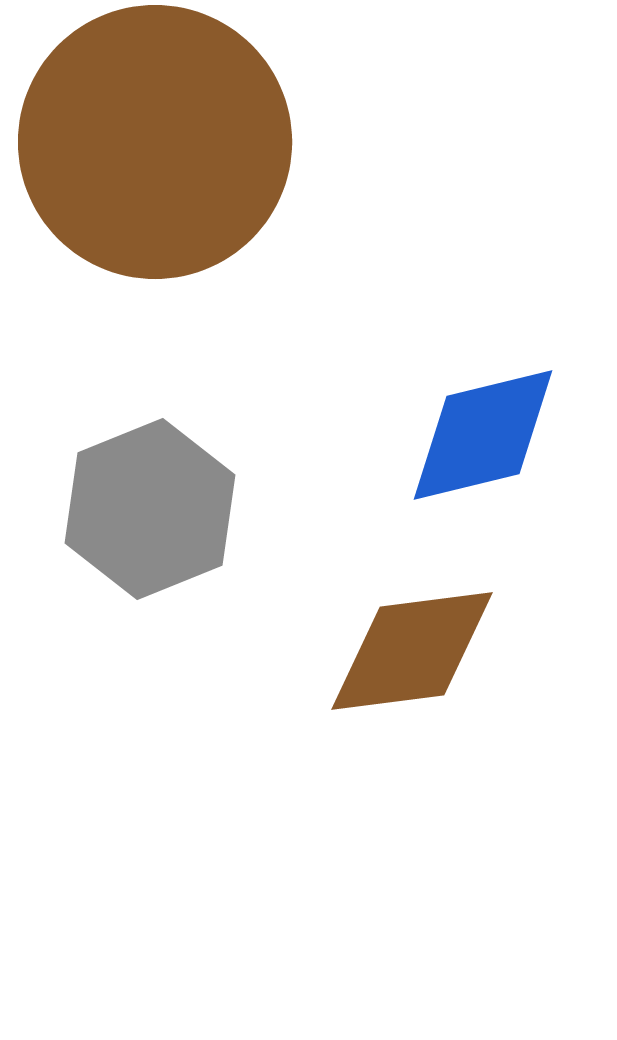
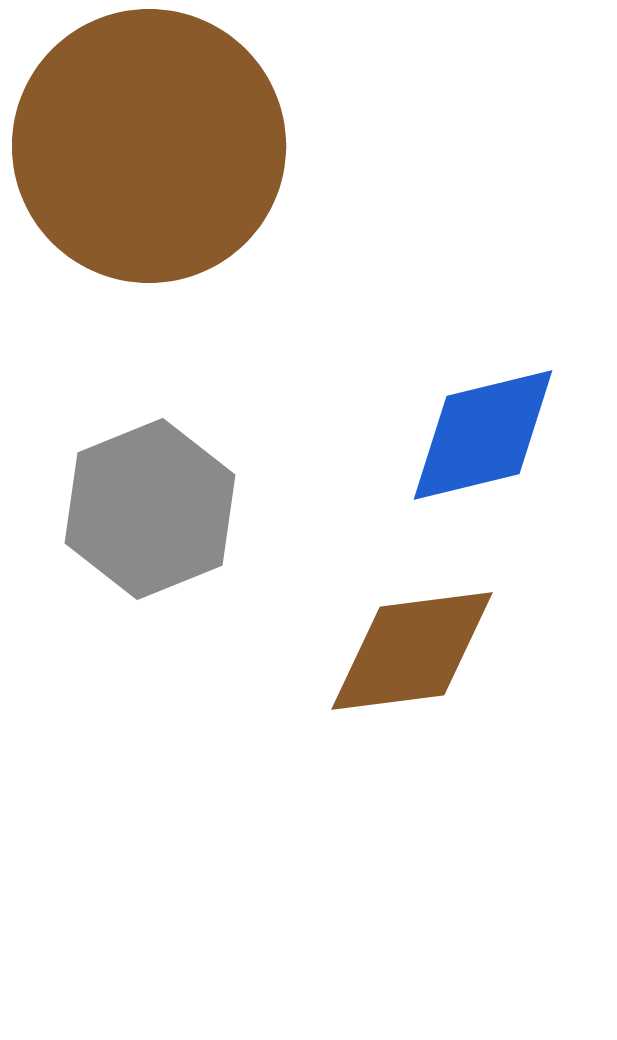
brown circle: moved 6 px left, 4 px down
